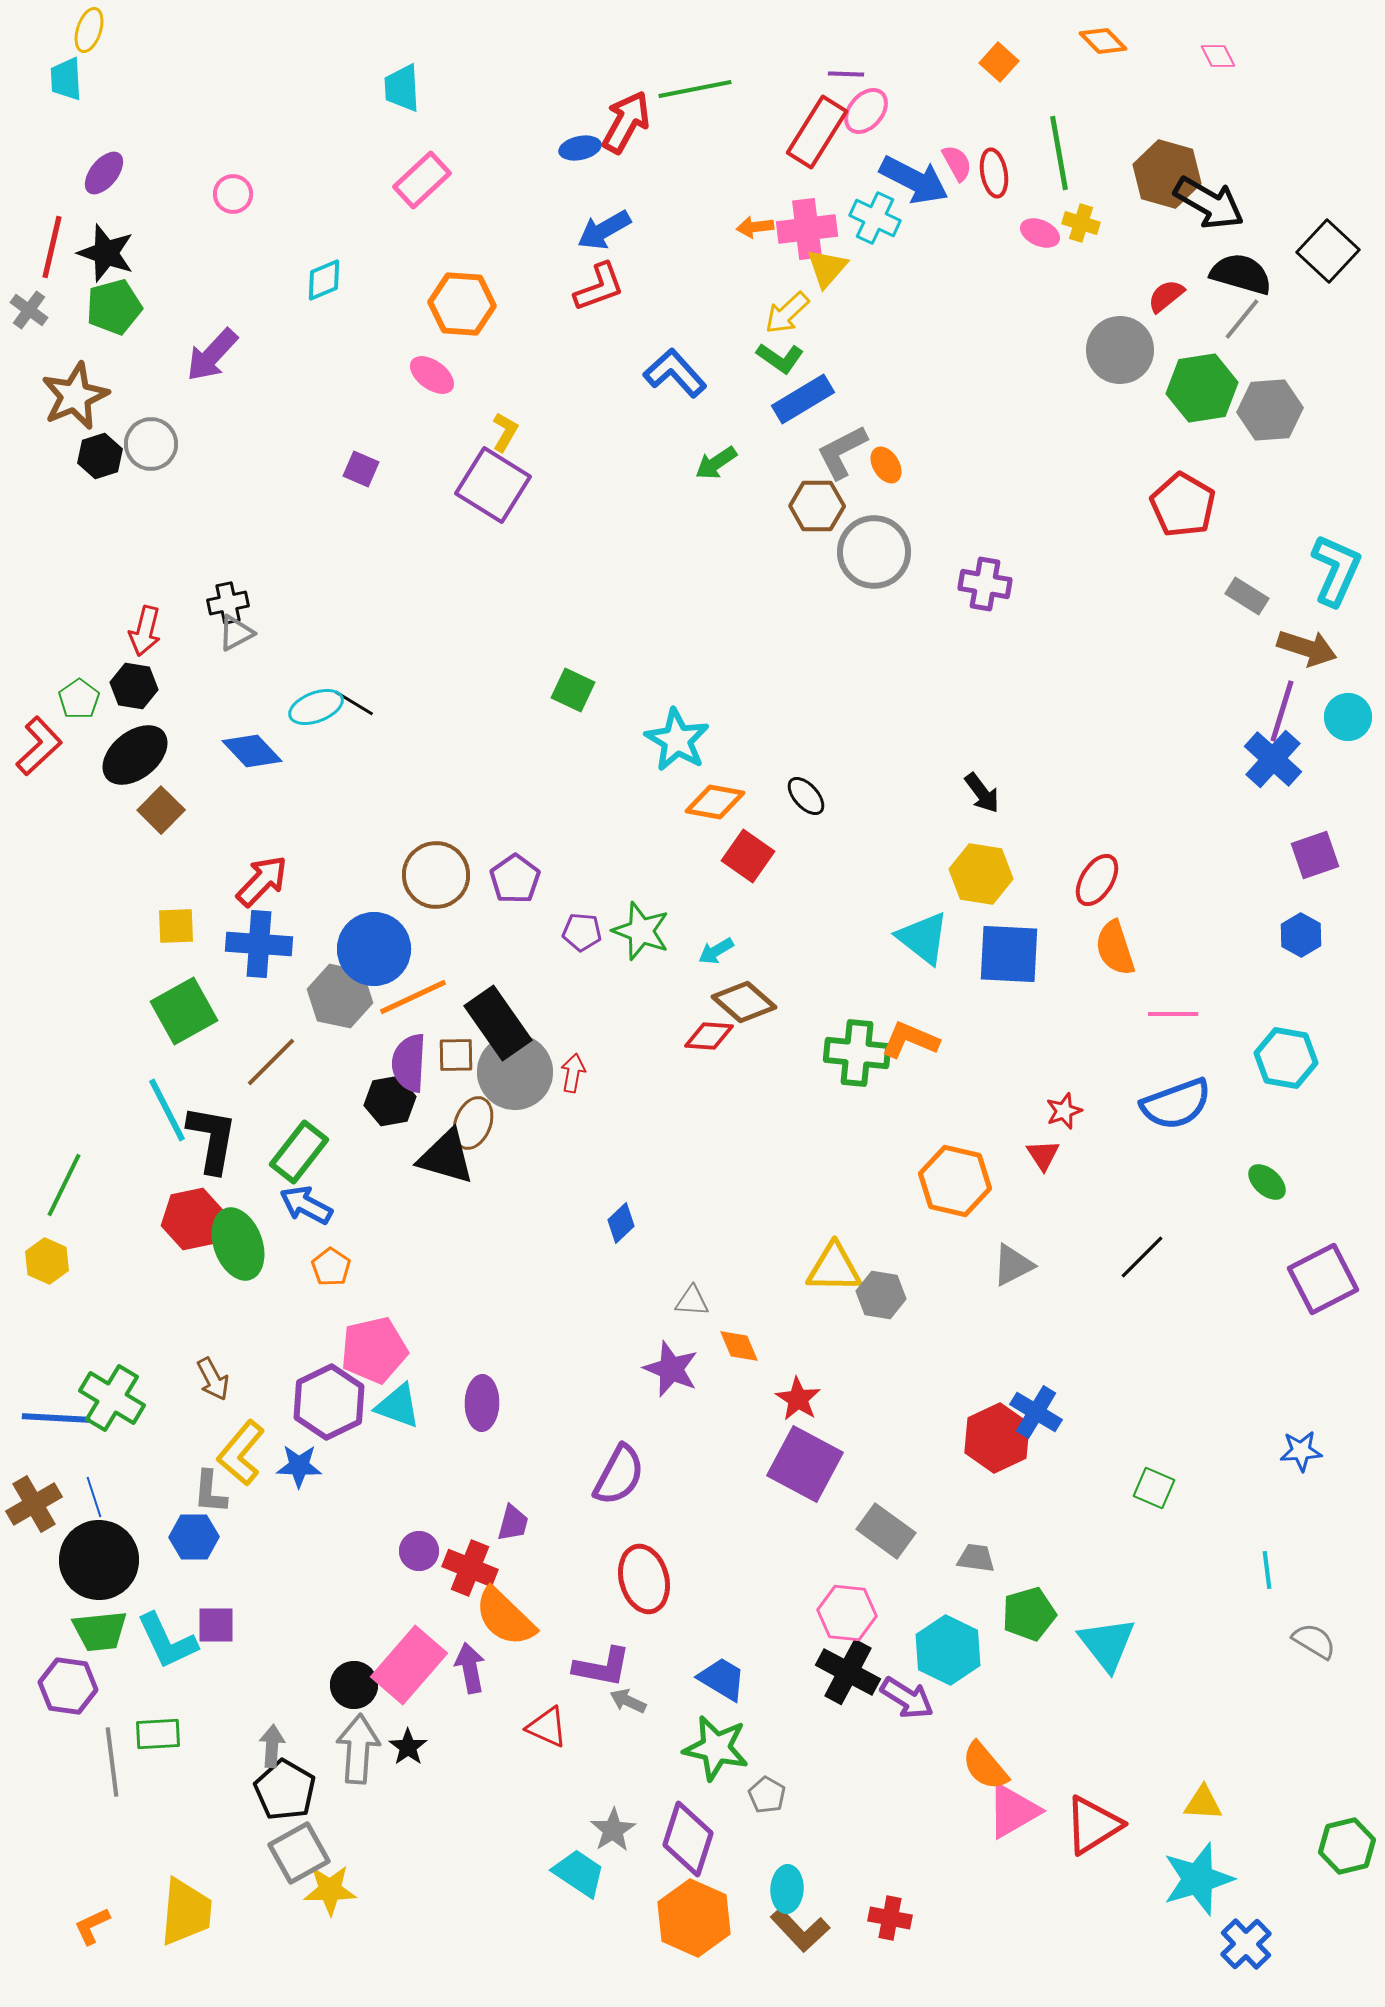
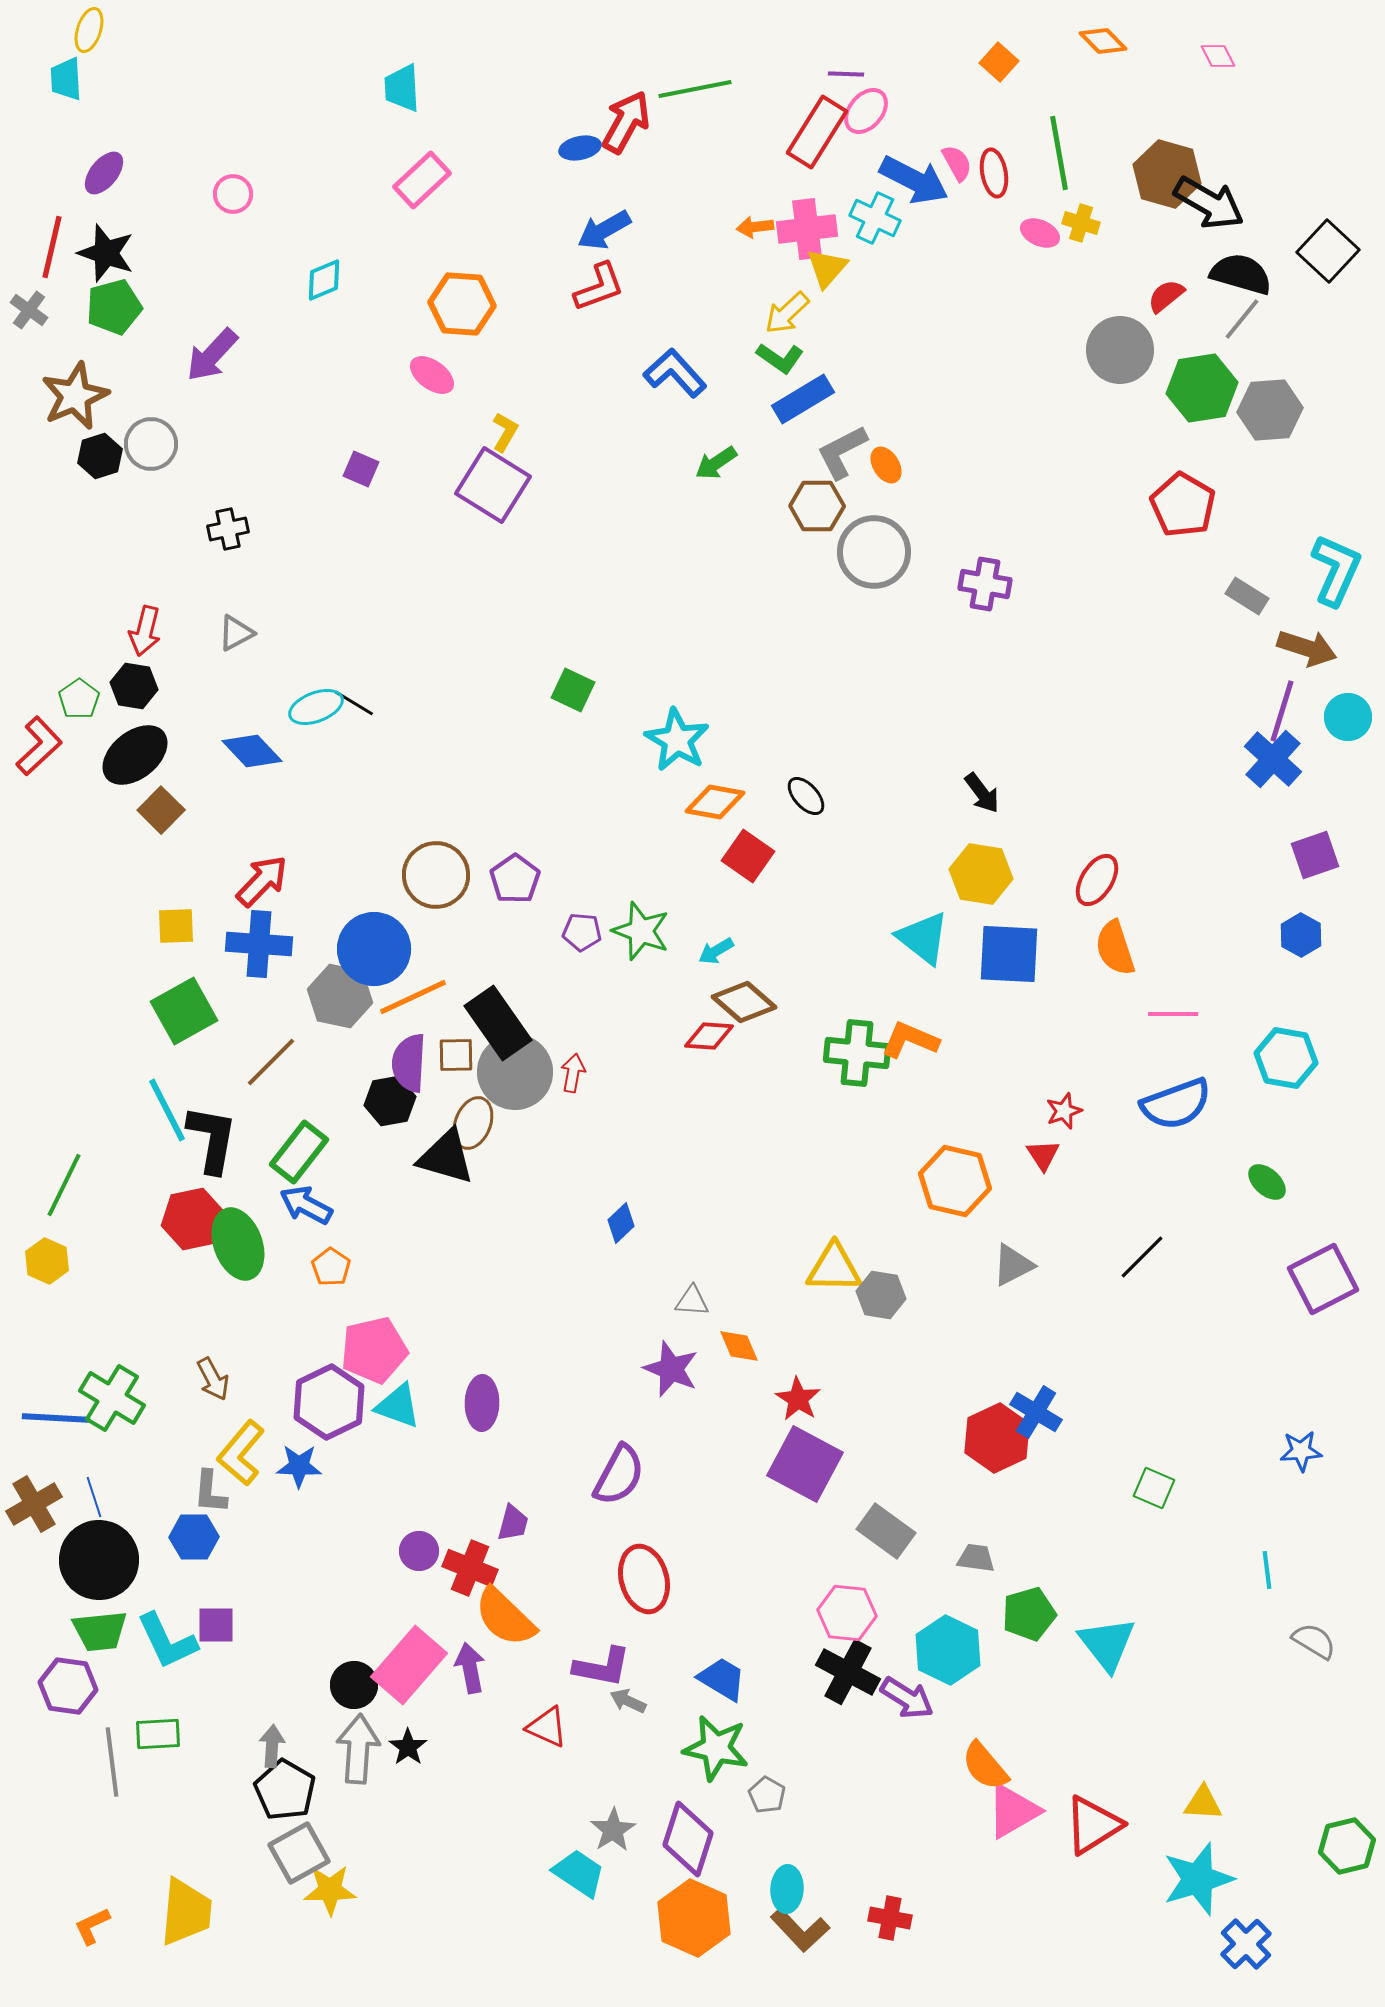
black cross at (228, 603): moved 74 px up
